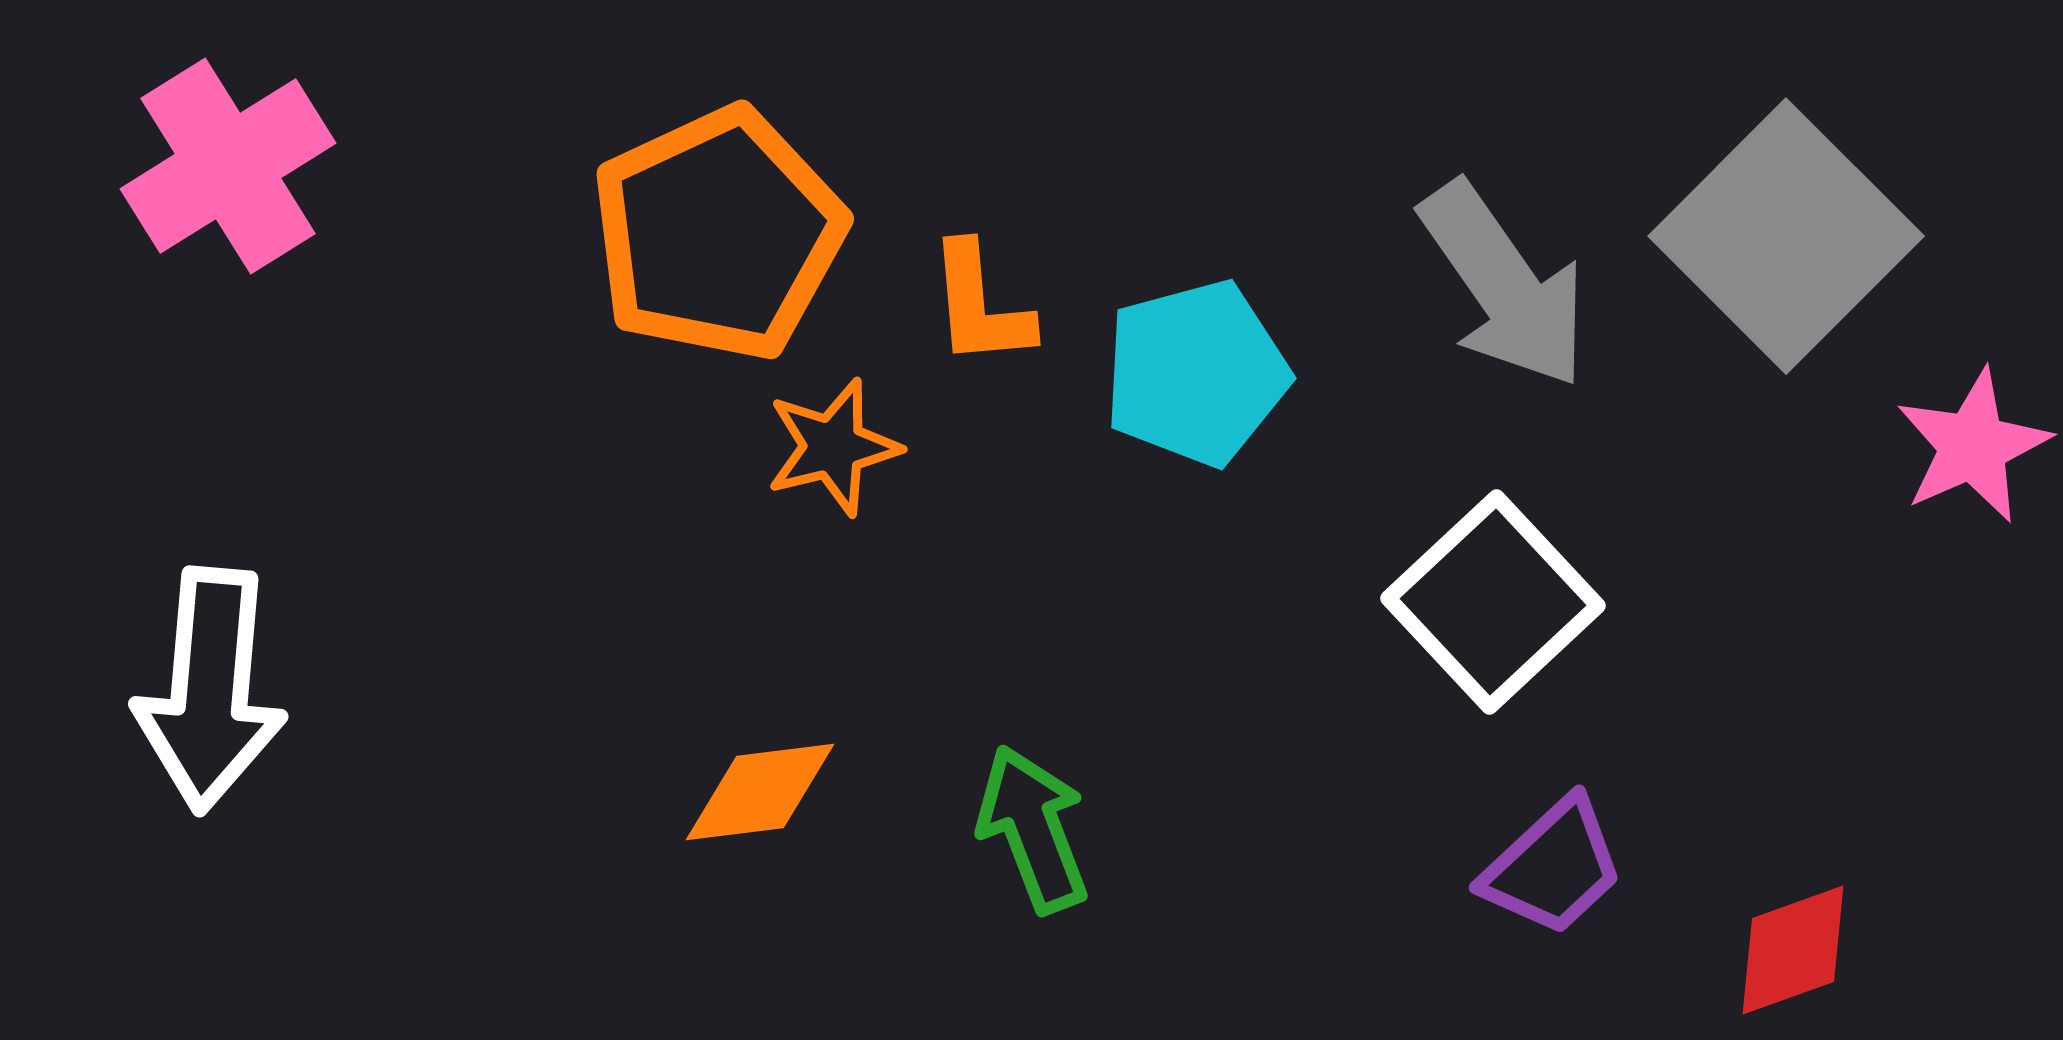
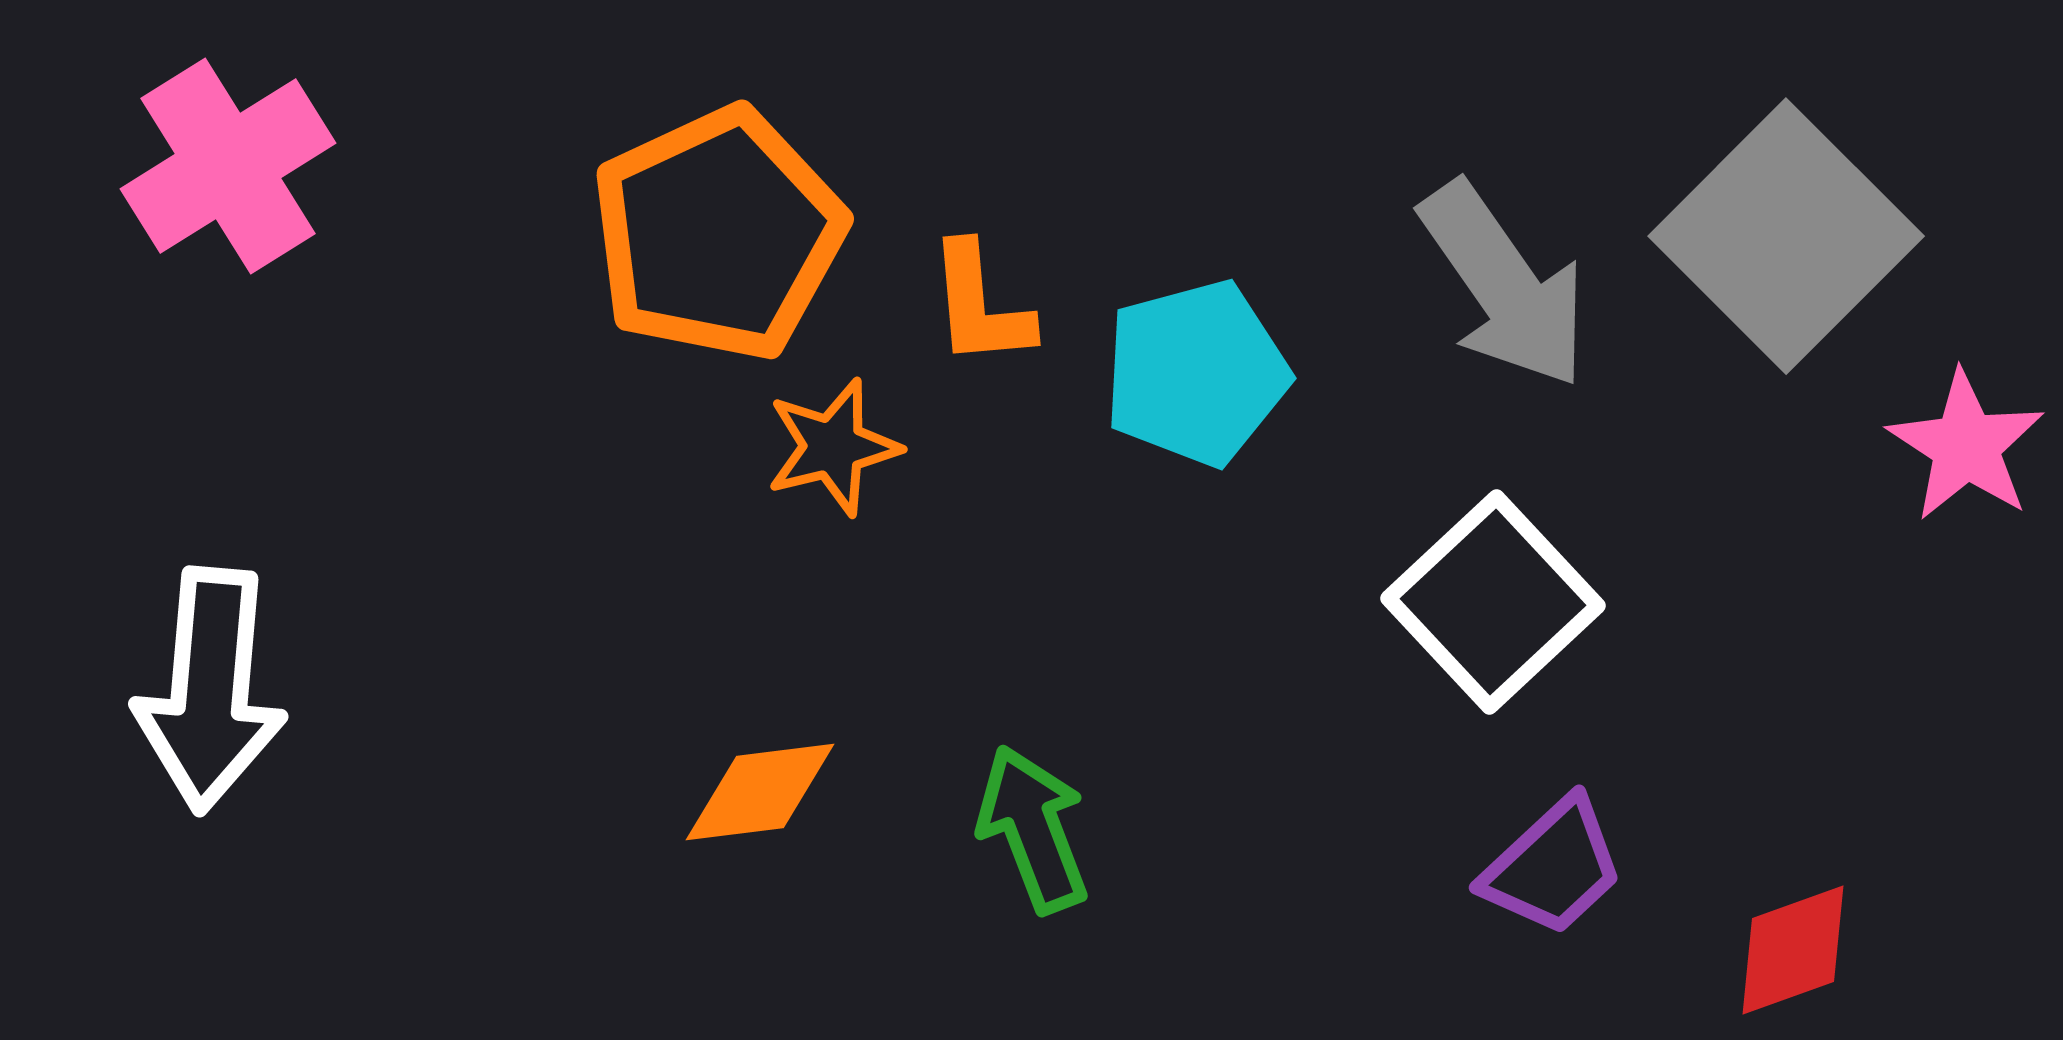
pink star: moved 7 px left; rotated 15 degrees counterclockwise
